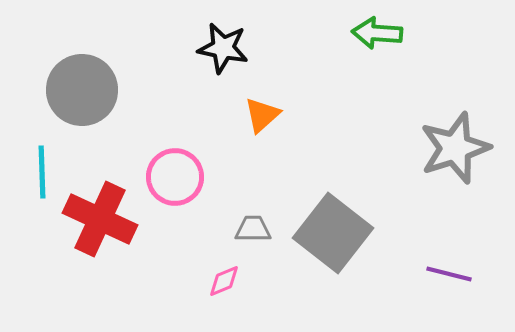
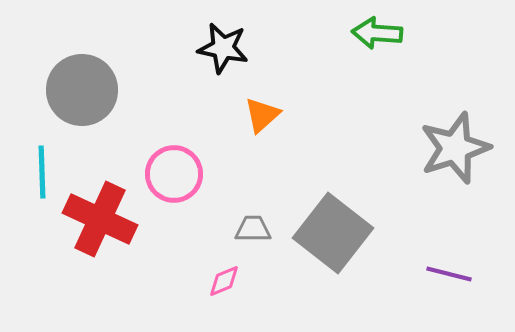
pink circle: moved 1 px left, 3 px up
